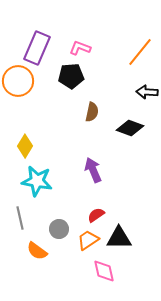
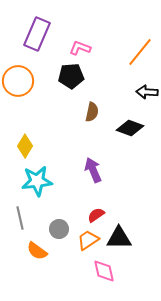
purple rectangle: moved 14 px up
cyan star: rotated 16 degrees counterclockwise
